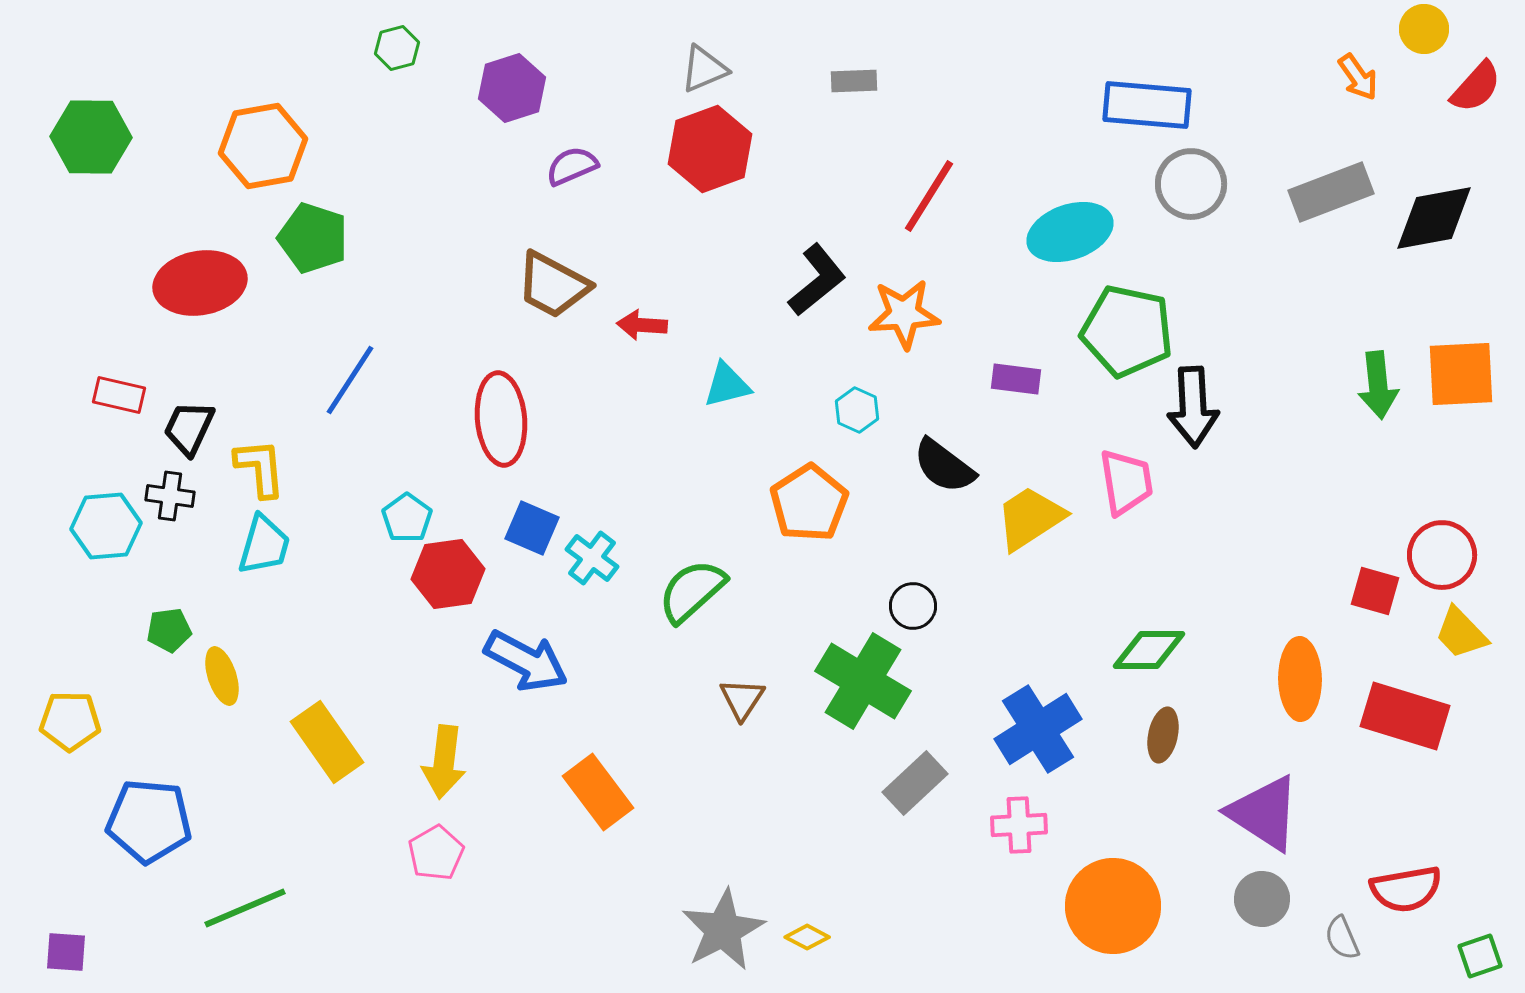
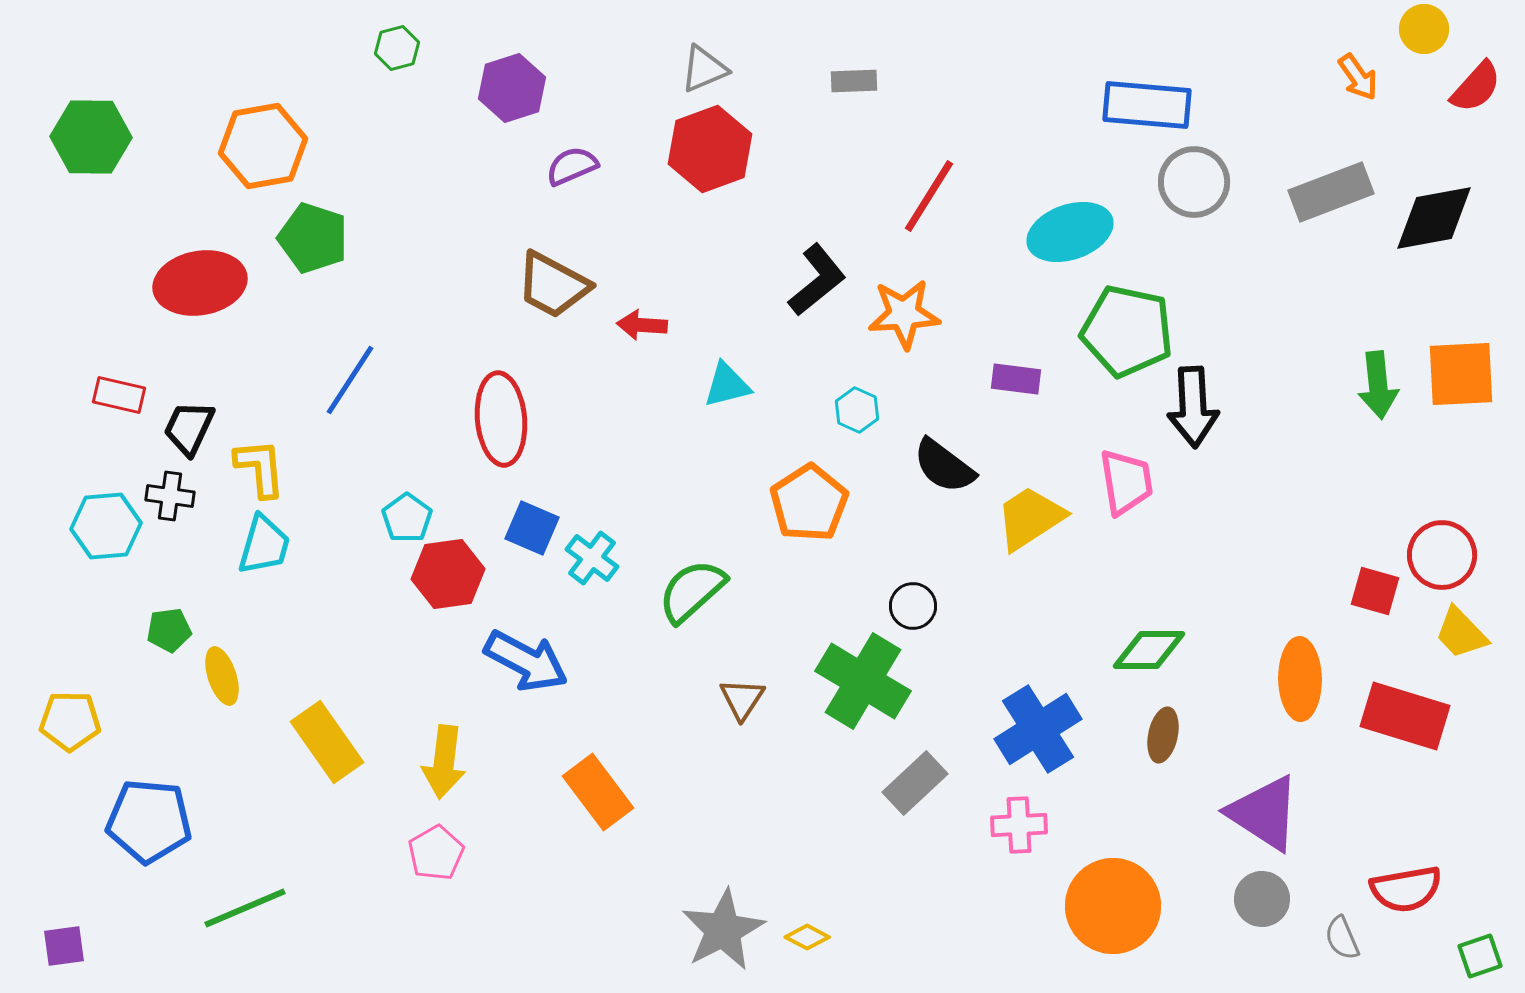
gray circle at (1191, 184): moved 3 px right, 2 px up
purple square at (66, 952): moved 2 px left, 6 px up; rotated 12 degrees counterclockwise
